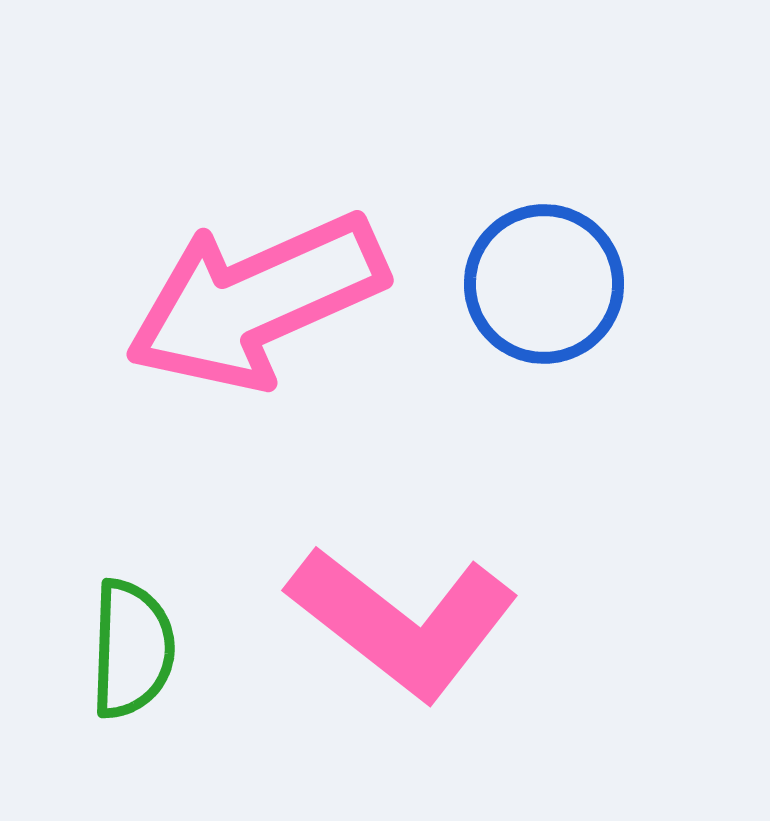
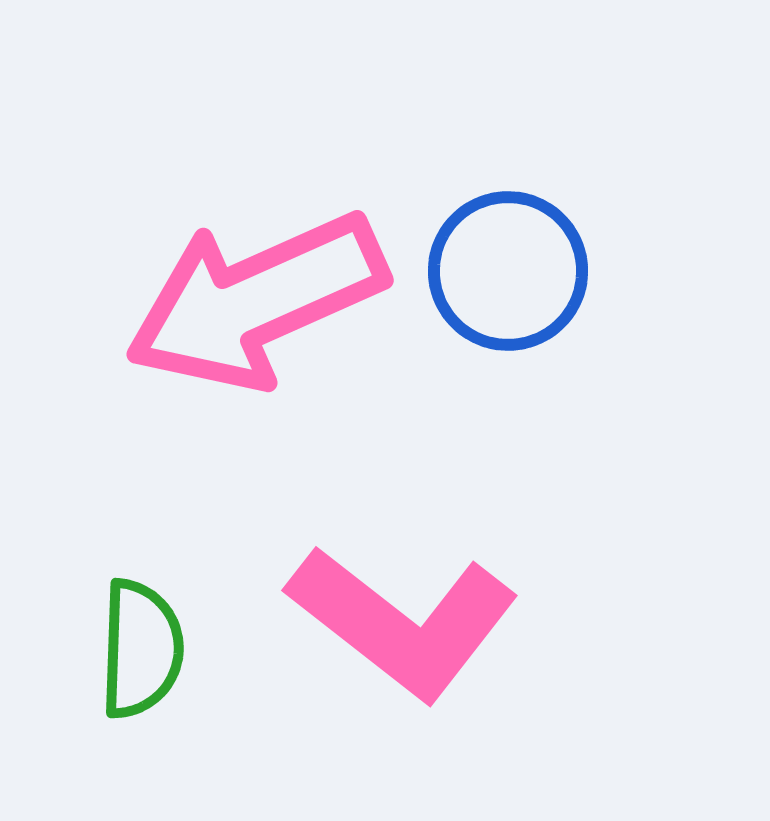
blue circle: moved 36 px left, 13 px up
green semicircle: moved 9 px right
